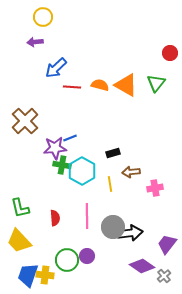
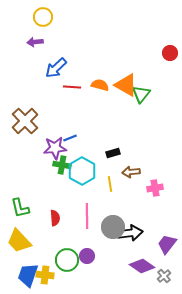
green triangle: moved 15 px left, 11 px down
